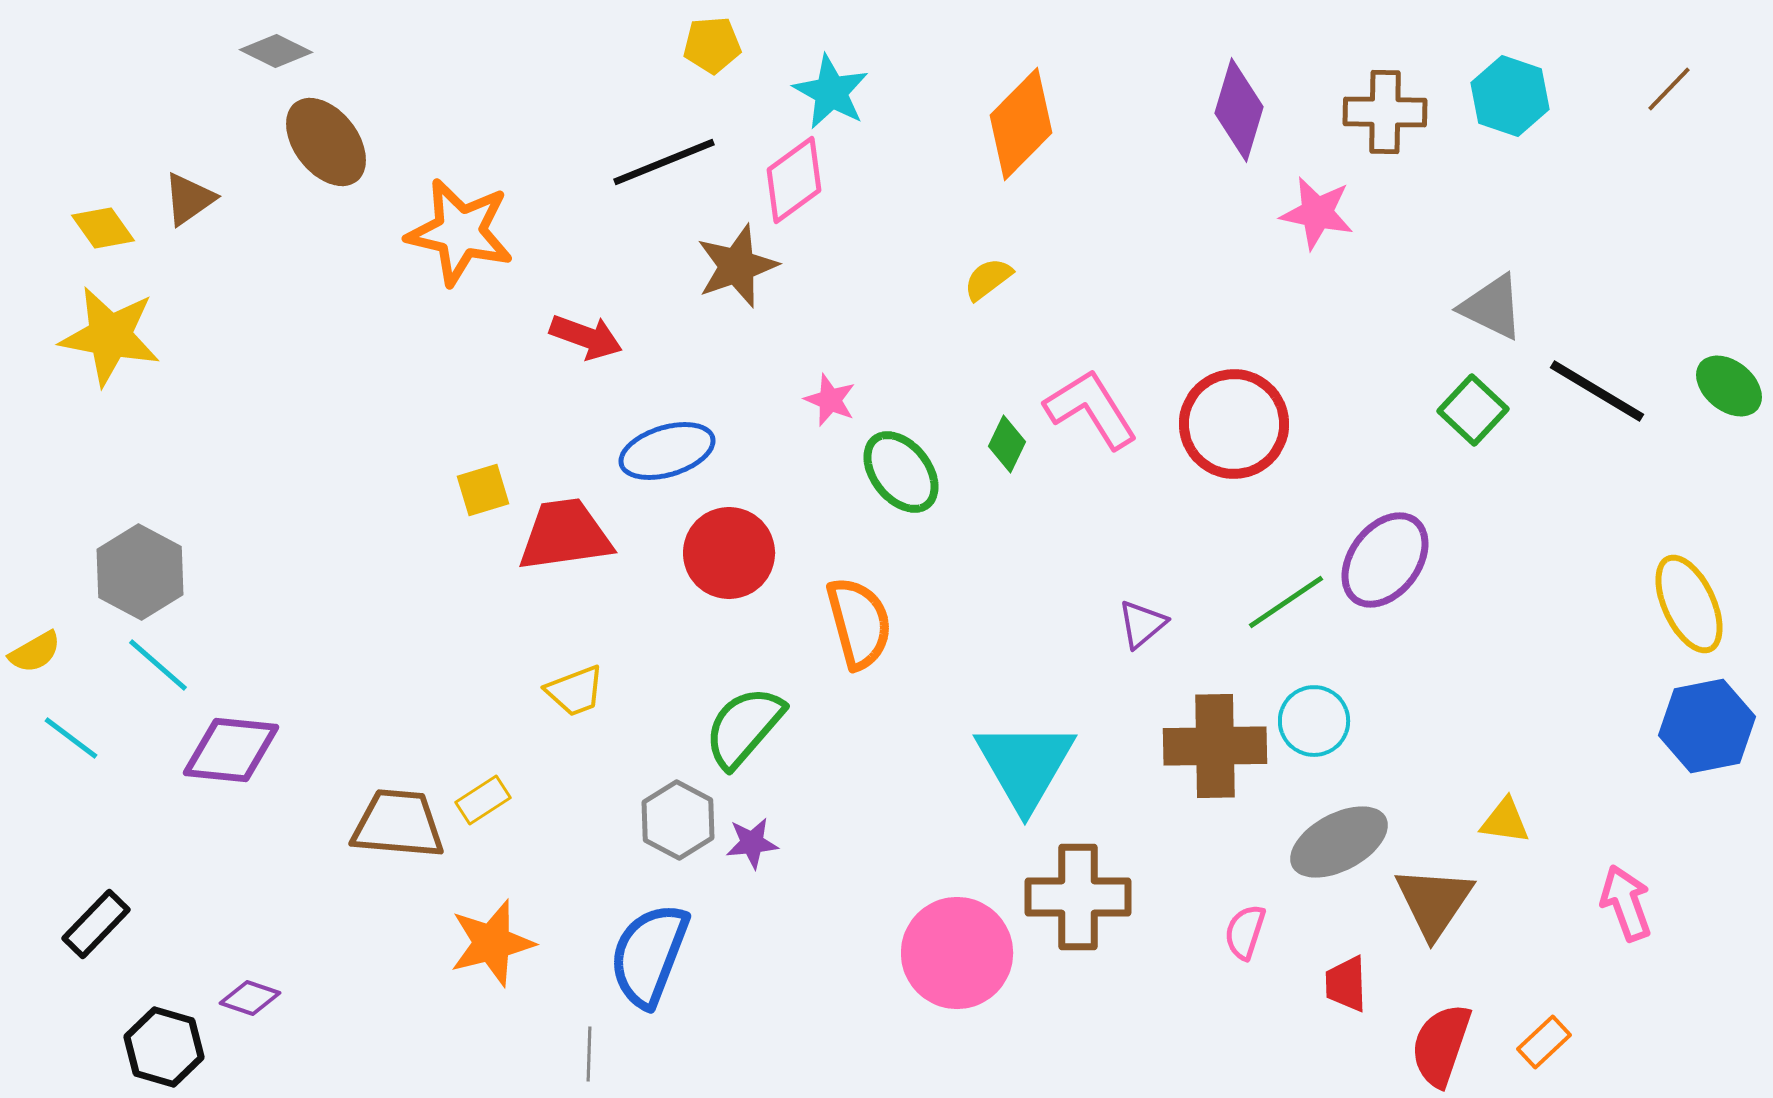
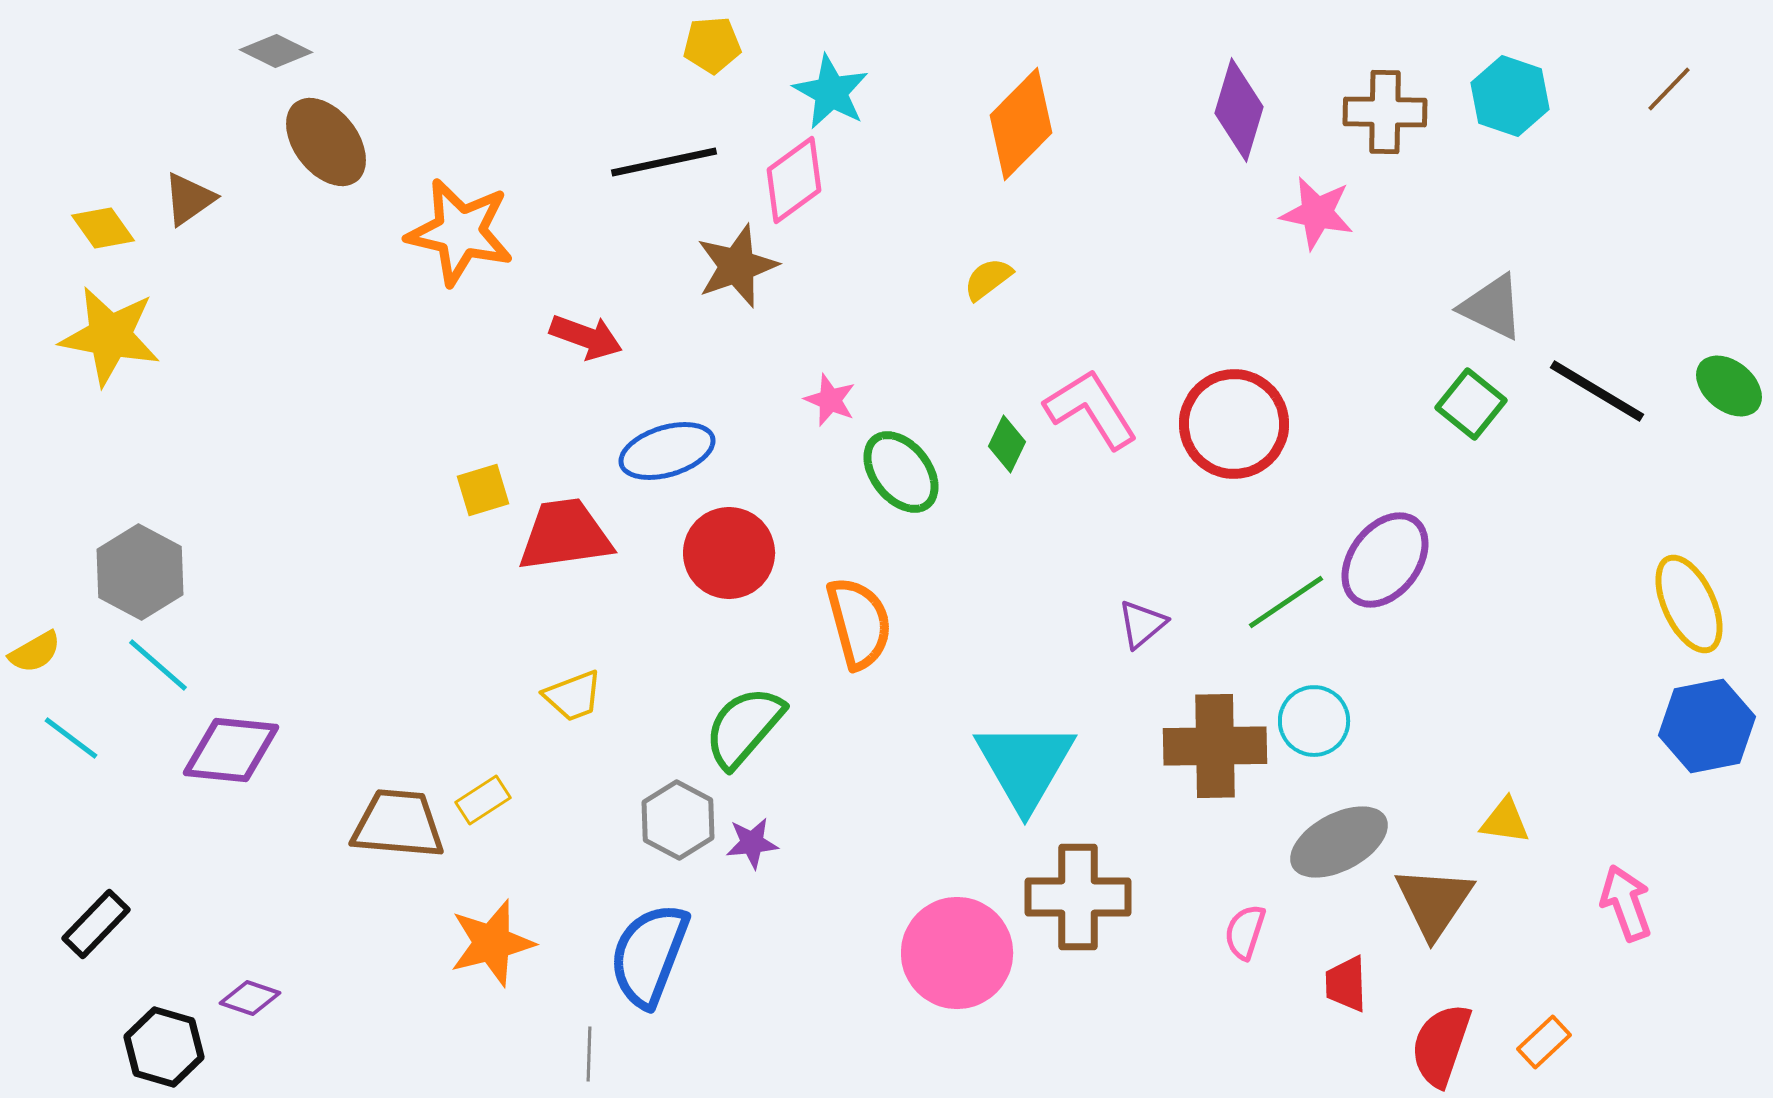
black line at (664, 162): rotated 10 degrees clockwise
green square at (1473, 410): moved 2 px left, 6 px up; rotated 4 degrees counterclockwise
yellow trapezoid at (575, 691): moved 2 px left, 5 px down
